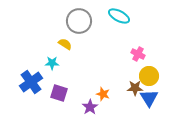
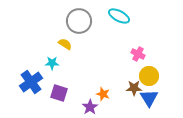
brown star: moved 1 px left
